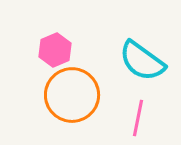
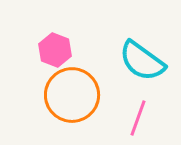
pink hexagon: rotated 16 degrees counterclockwise
pink line: rotated 9 degrees clockwise
